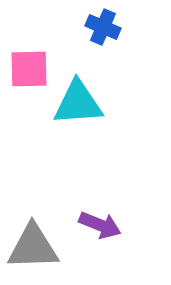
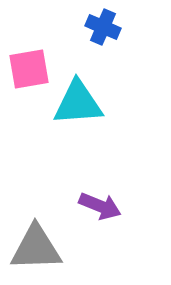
pink square: rotated 9 degrees counterclockwise
purple arrow: moved 19 px up
gray triangle: moved 3 px right, 1 px down
